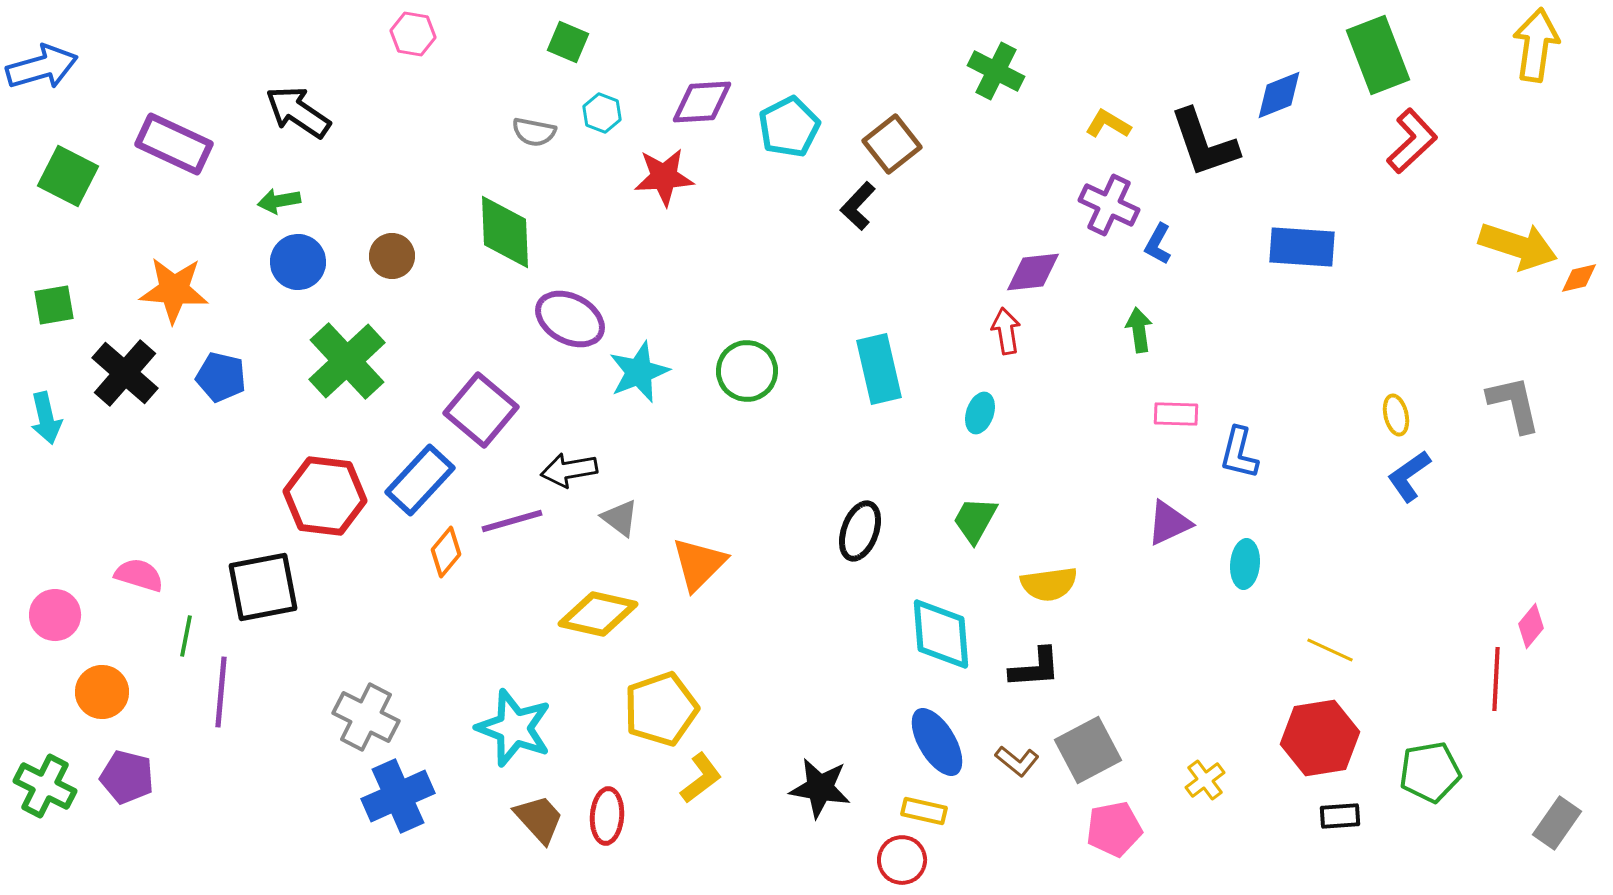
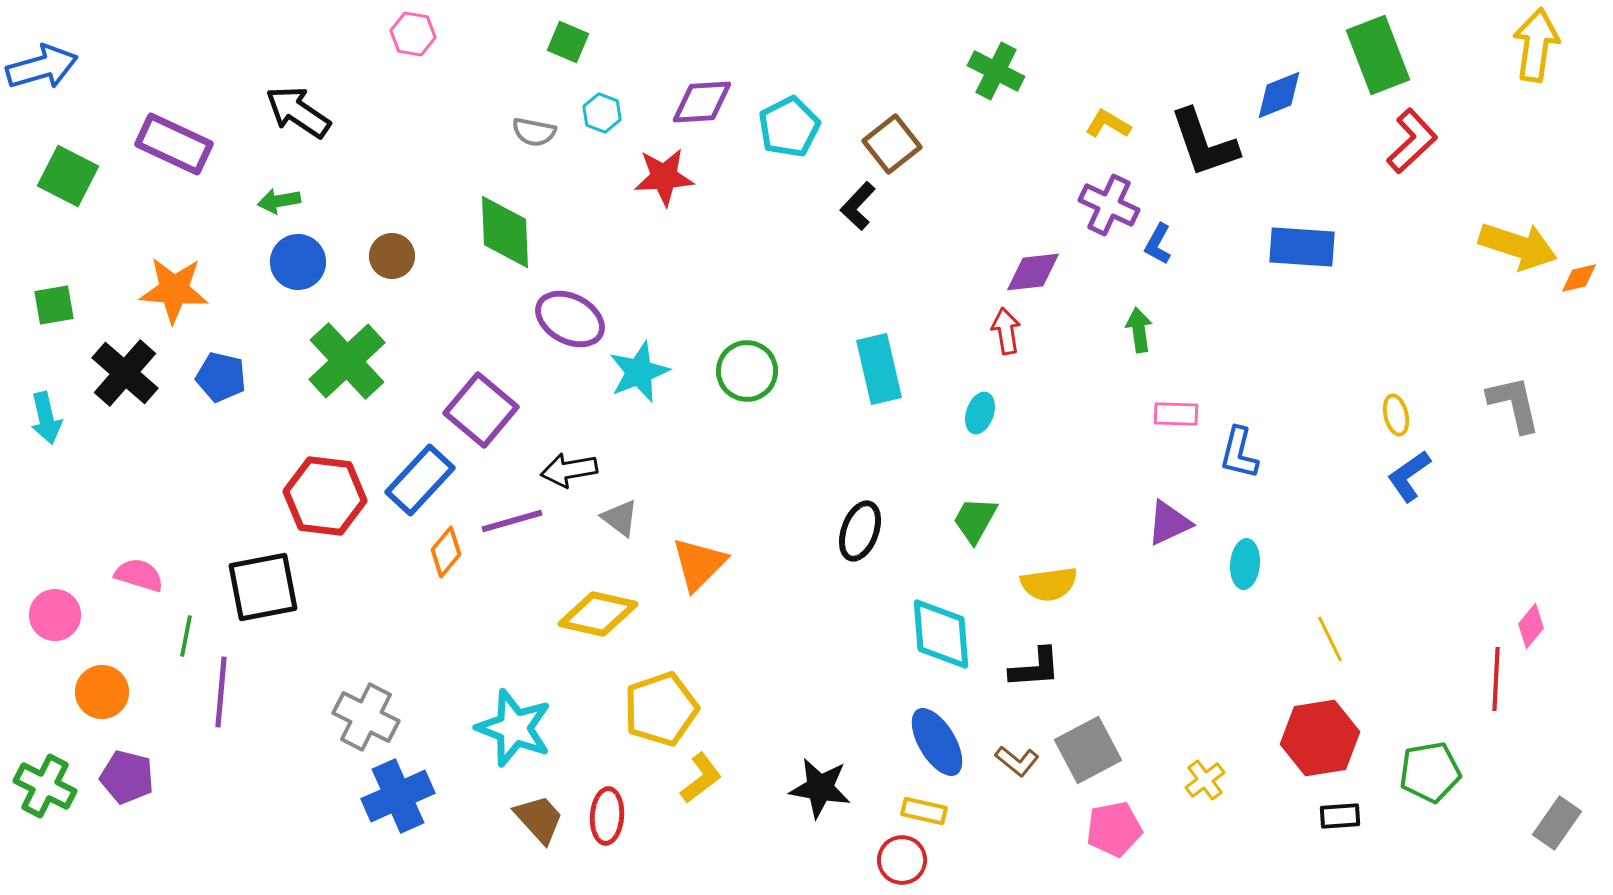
yellow line at (1330, 650): moved 11 px up; rotated 39 degrees clockwise
